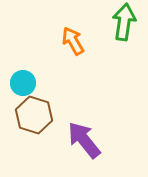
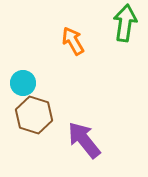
green arrow: moved 1 px right, 1 px down
